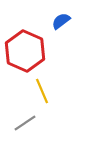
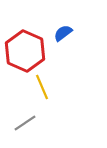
blue semicircle: moved 2 px right, 12 px down
yellow line: moved 4 px up
